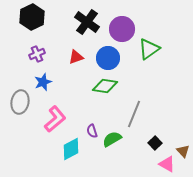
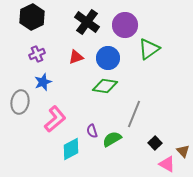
purple circle: moved 3 px right, 4 px up
